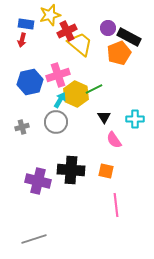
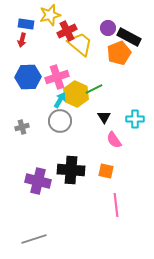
pink cross: moved 1 px left, 2 px down
blue hexagon: moved 2 px left, 5 px up; rotated 10 degrees clockwise
gray circle: moved 4 px right, 1 px up
